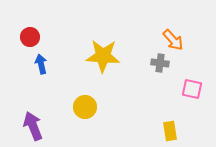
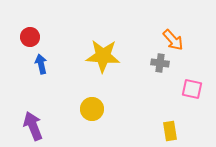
yellow circle: moved 7 px right, 2 px down
